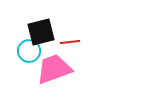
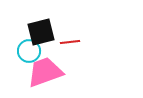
pink trapezoid: moved 9 px left, 3 px down
